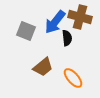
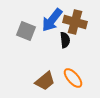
brown cross: moved 5 px left, 5 px down
blue arrow: moved 3 px left, 2 px up
black semicircle: moved 2 px left, 2 px down
brown trapezoid: moved 2 px right, 14 px down
